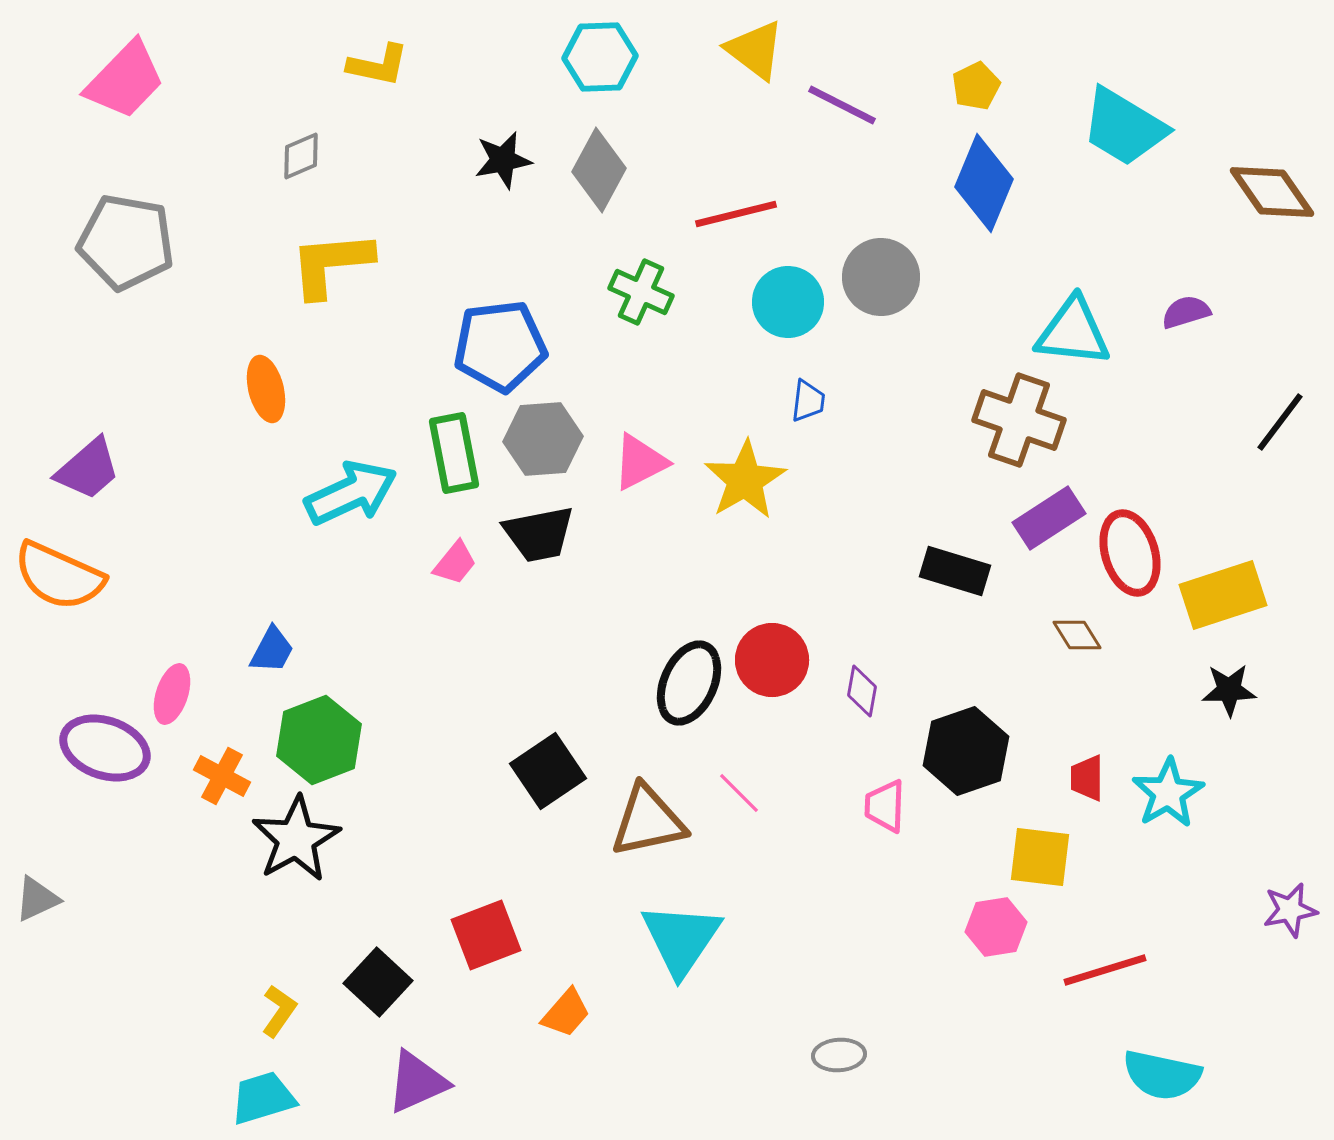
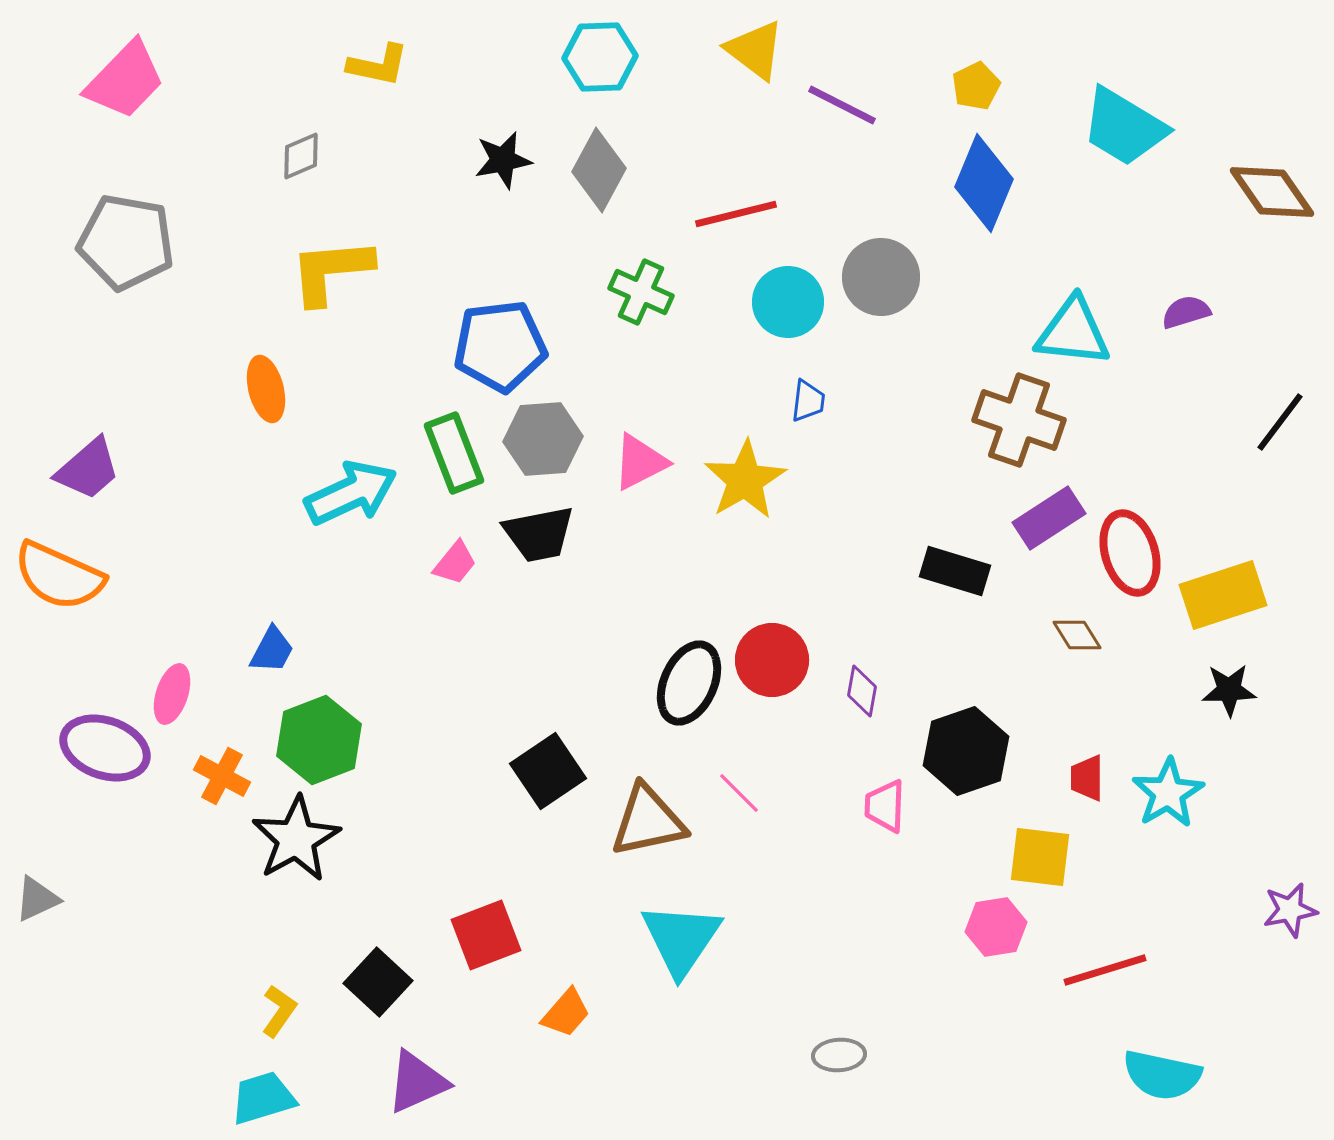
yellow L-shape at (331, 264): moved 7 px down
green rectangle at (454, 453): rotated 10 degrees counterclockwise
